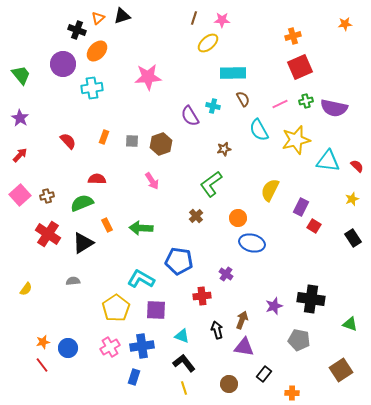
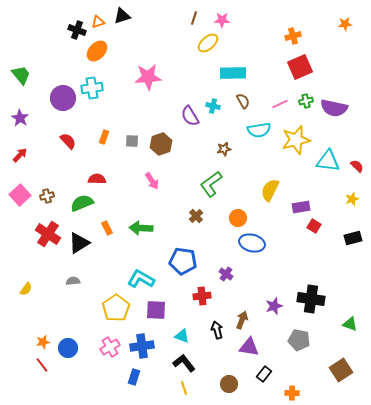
orange triangle at (98, 18): moved 4 px down; rotated 24 degrees clockwise
purple circle at (63, 64): moved 34 px down
brown semicircle at (243, 99): moved 2 px down
cyan semicircle at (259, 130): rotated 70 degrees counterclockwise
purple rectangle at (301, 207): rotated 54 degrees clockwise
orange rectangle at (107, 225): moved 3 px down
black rectangle at (353, 238): rotated 72 degrees counterclockwise
black triangle at (83, 243): moved 4 px left
blue pentagon at (179, 261): moved 4 px right
purple triangle at (244, 347): moved 5 px right
